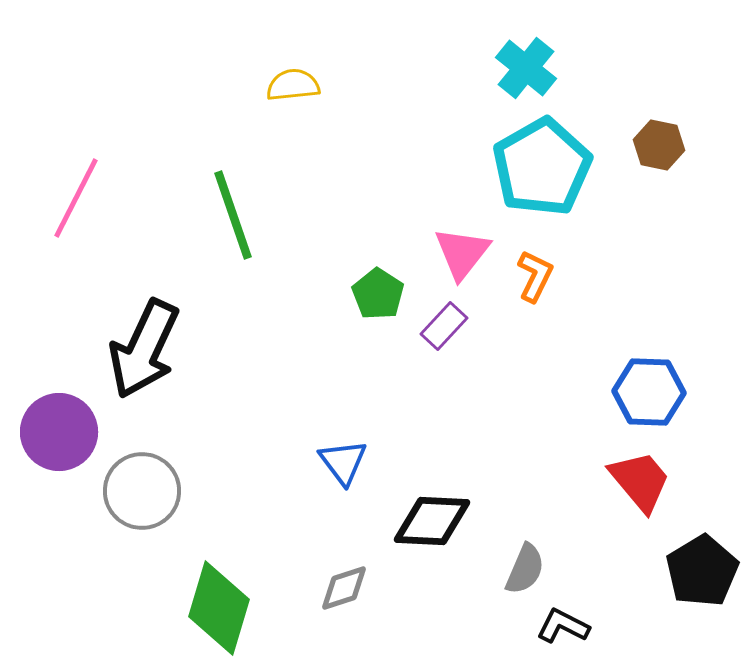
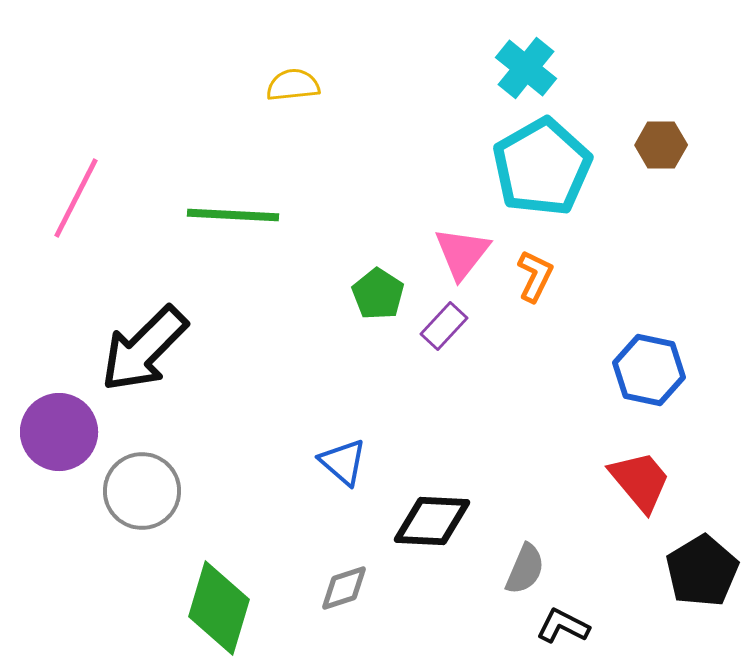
brown hexagon: moved 2 px right; rotated 12 degrees counterclockwise
green line: rotated 68 degrees counterclockwise
black arrow: rotated 20 degrees clockwise
blue hexagon: moved 22 px up; rotated 10 degrees clockwise
blue triangle: rotated 12 degrees counterclockwise
